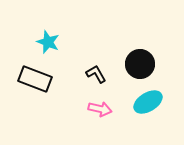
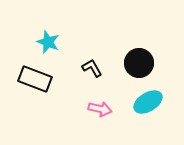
black circle: moved 1 px left, 1 px up
black L-shape: moved 4 px left, 6 px up
